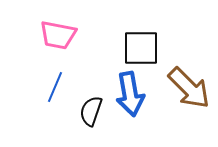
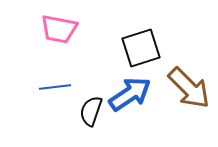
pink trapezoid: moved 1 px right, 6 px up
black square: rotated 18 degrees counterclockwise
blue line: rotated 60 degrees clockwise
blue arrow: rotated 114 degrees counterclockwise
